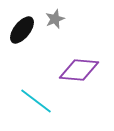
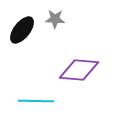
gray star: rotated 24 degrees clockwise
cyan line: rotated 36 degrees counterclockwise
